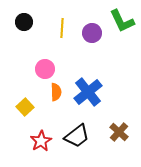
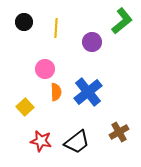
green L-shape: rotated 104 degrees counterclockwise
yellow line: moved 6 px left
purple circle: moved 9 px down
brown cross: rotated 18 degrees clockwise
black trapezoid: moved 6 px down
red star: rotated 30 degrees counterclockwise
